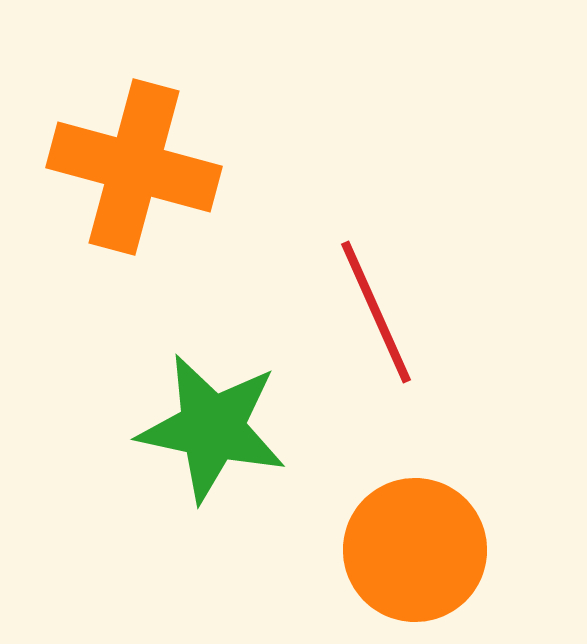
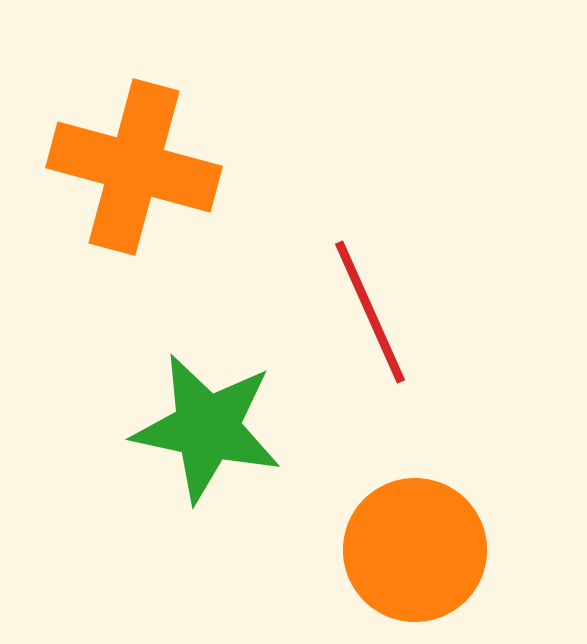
red line: moved 6 px left
green star: moved 5 px left
